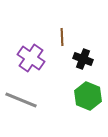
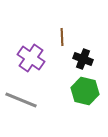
green hexagon: moved 3 px left, 5 px up; rotated 8 degrees counterclockwise
